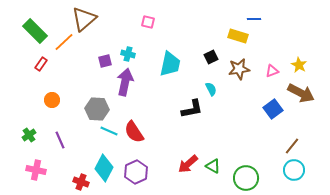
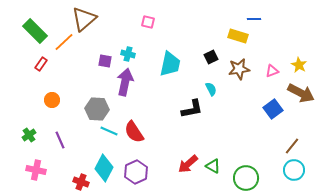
purple square: rotated 24 degrees clockwise
